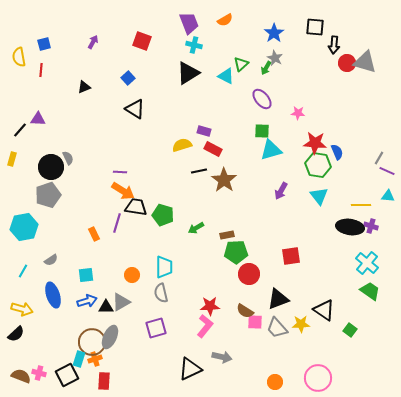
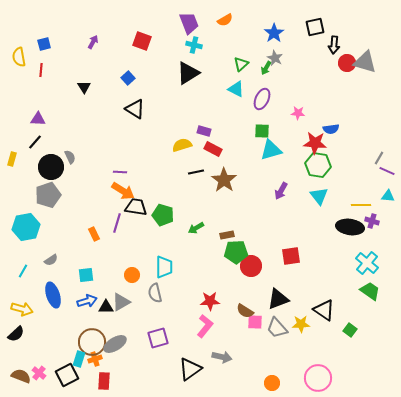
black square at (315, 27): rotated 18 degrees counterclockwise
cyan triangle at (226, 76): moved 10 px right, 13 px down
black triangle at (84, 87): rotated 40 degrees counterclockwise
purple ellipse at (262, 99): rotated 65 degrees clockwise
black line at (20, 130): moved 15 px right, 12 px down
blue semicircle at (337, 152): moved 6 px left, 23 px up; rotated 105 degrees clockwise
gray semicircle at (68, 158): moved 2 px right, 1 px up
black line at (199, 171): moved 3 px left, 1 px down
purple cross at (371, 226): moved 1 px right, 5 px up
cyan hexagon at (24, 227): moved 2 px right
red circle at (249, 274): moved 2 px right, 8 px up
gray semicircle at (161, 293): moved 6 px left
red star at (210, 306): moved 5 px up
purple square at (156, 328): moved 2 px right, 10 px down
gray ellipse at (110, 337): moved 5 px right, 7 px down; rotated 35 degrees clockwise
black triangle at (190, 369): rotated 10 degrees counterclockwise
pink cross at (39, 373): rotated 24 degrees clockwise
orange circle at (275, 382): moved 3 px left, 1 px down
